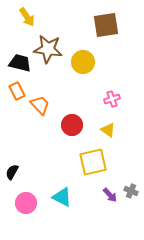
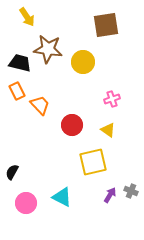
purple arrow: rotated 105 degrees counterclockwise
